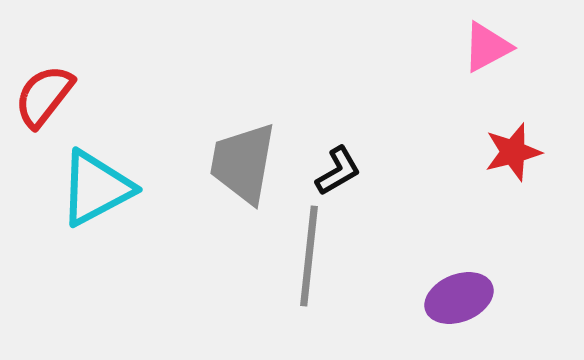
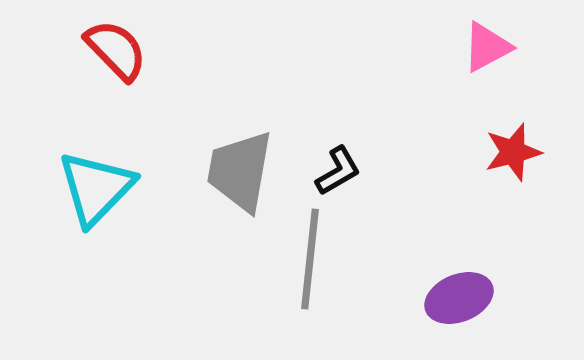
red semicircle: moved 72 px right, 46 px up; rotated 98 degrees clockwise
gray trapezoid: moved 3 px left, 8 px down
cyan triangle: rotated 18 degrees counterclockwise
gray line: moved 1 px right, 3 px down
